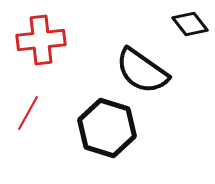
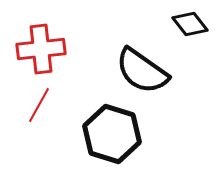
red cross: moved 9 px down
red line: moved 11 px right, 8 px up
black hexagon: moved 5 px right, 6 px down
